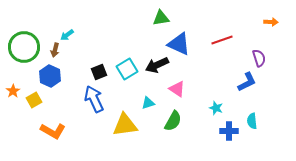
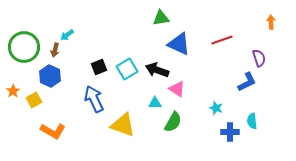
orange arrow: rotated 96 degrees counterclockwise
black arrow: moved 5 px down; rotated 45 degrees clockwise
black square: moved 5 px up
cyan triangle: moved 7 px right; rotated 16 degrees clockwise
green semicircle: moved 1 px down
yellow triangle: moved 2 px left; rotated 28 degrees clockwise
blue cross: moved 1 px right, 1 px down
